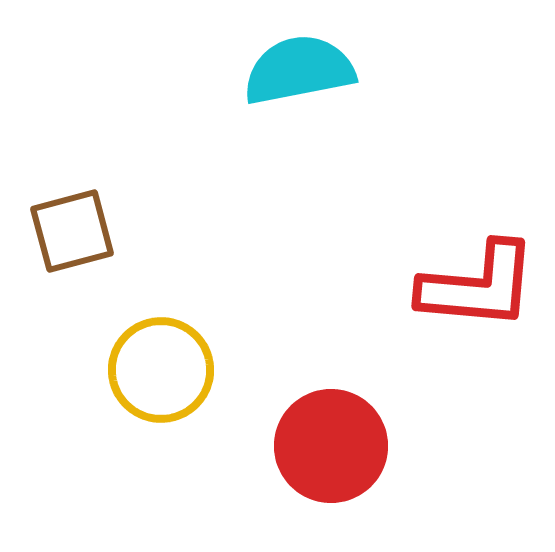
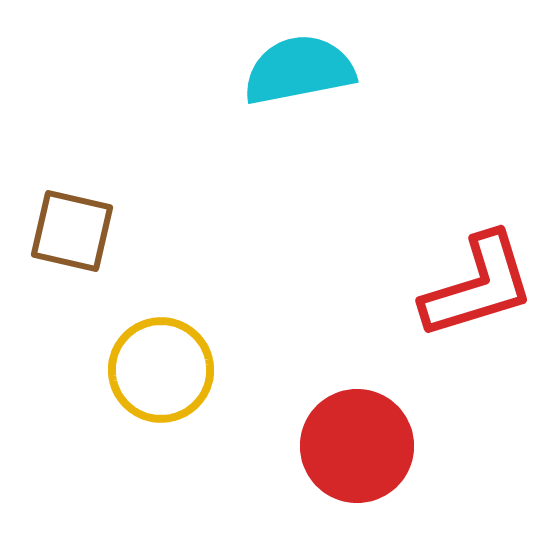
brown square: rotated 28 degrees clockwise
red L-shape: rotated 22 degrees counterclockwise
red circle: moved 26 px right
